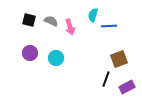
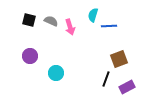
purple circle: moved 3 px down
cyan circle: moved 15 px down
